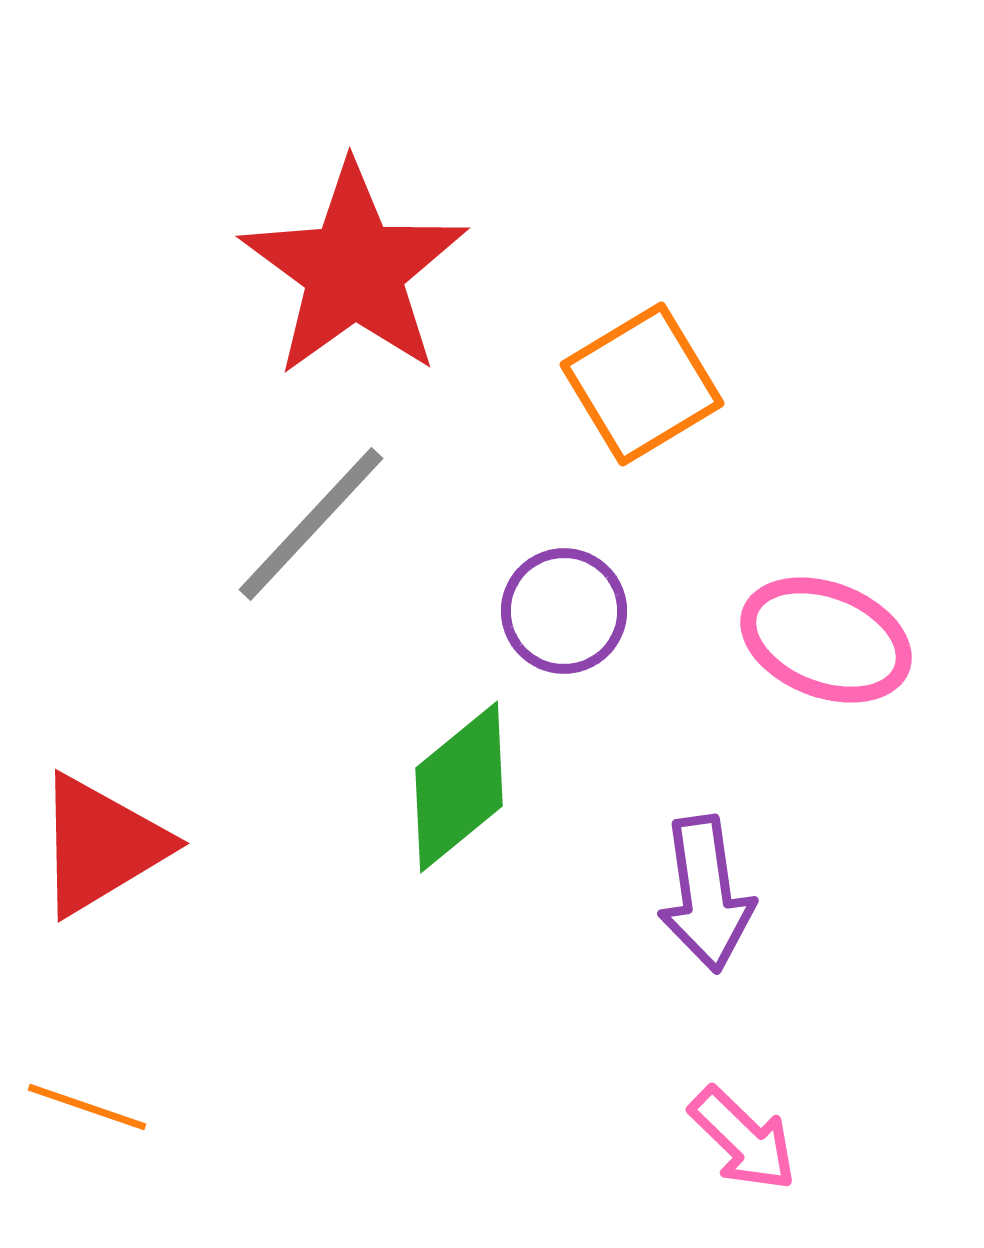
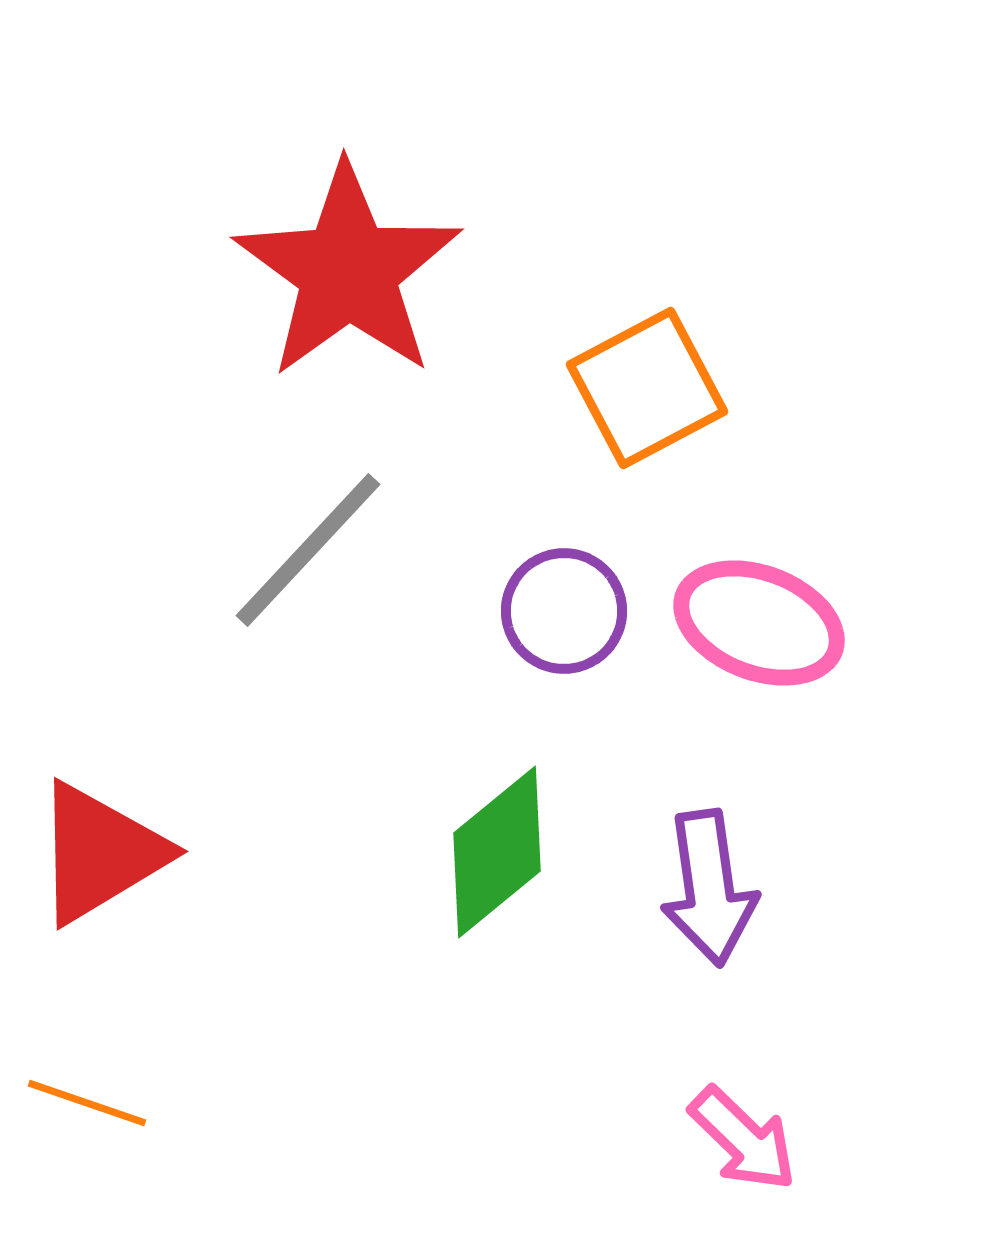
red star: moved 6 px left, 1 px down
orange square: moved 5 px right, 4 px down; rotated 3 degrees clockwise
gray line: moved 3 px left, 26 px down
pink ellipse: moved 67 px left, 17 px up
green diamond: moved 38 px right, 65 px down
red triangle: moved 1 px left, 8 px down
purple arrow: moved 3 px right, 6 px up
orange line: moved 4 px up
